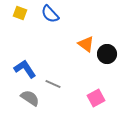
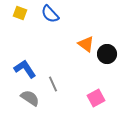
gray line: rotated 42 degrees clockwise
